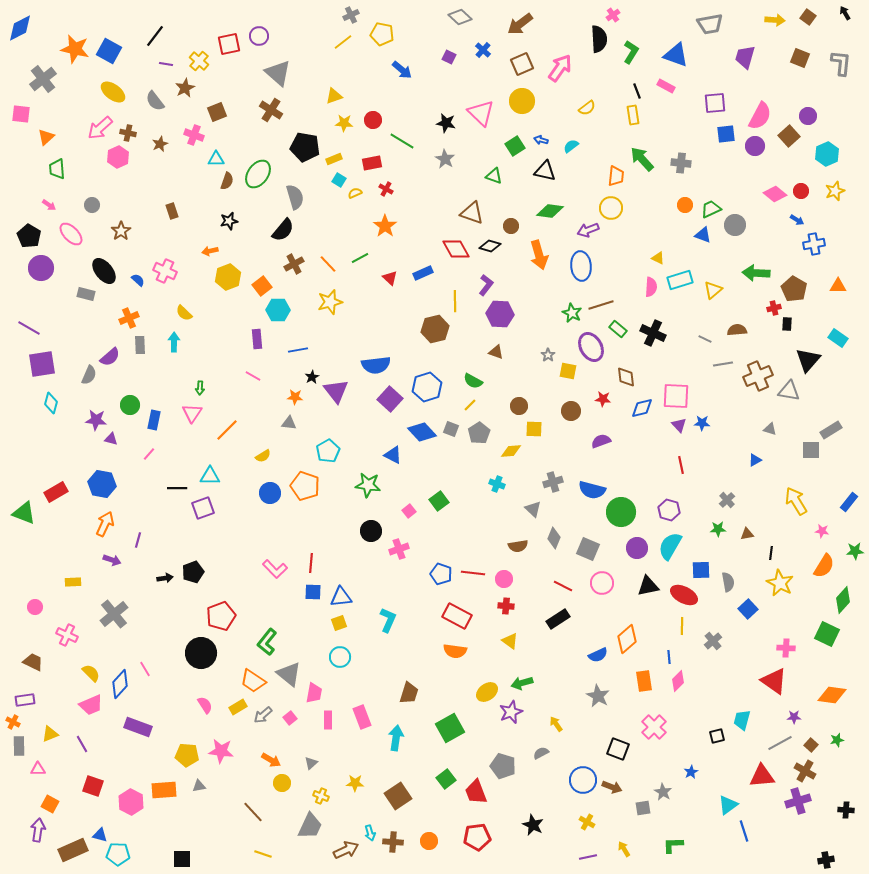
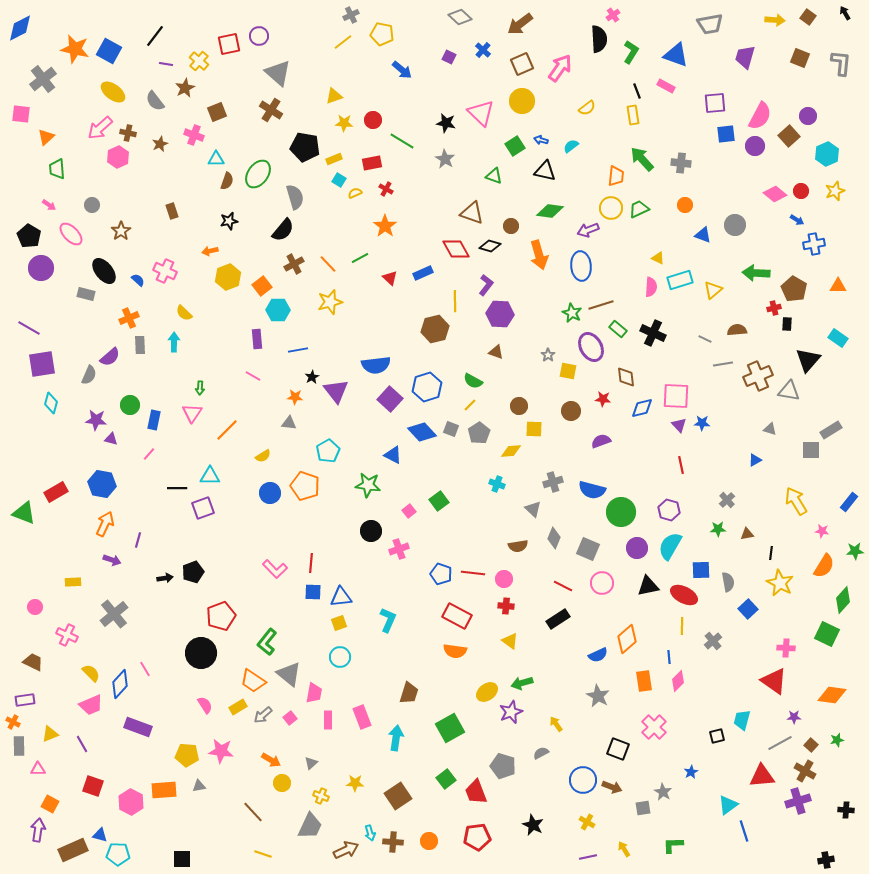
green trapezoid at (711, 209): moved 72 px left
